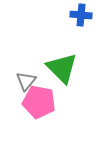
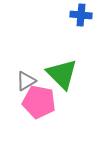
green triangle: moved 6 px down
gray triangle: rotated 20 degrees clockwise
